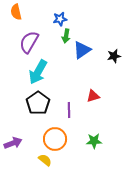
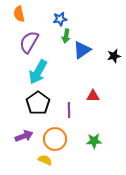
orange semicircle: moved 3 px right, 2 px down
red triangle: rotated 16 degrees clockwise
purple arrow: moved 11 px right, 7 px up
yellow semicircle: rotated 16 degrees counterclockwise
